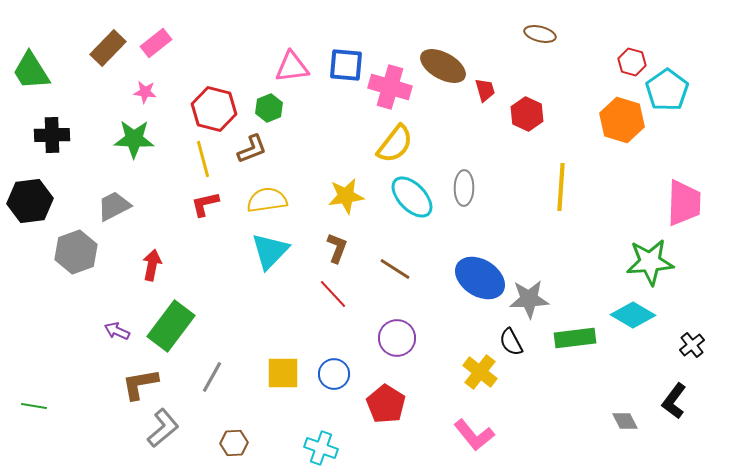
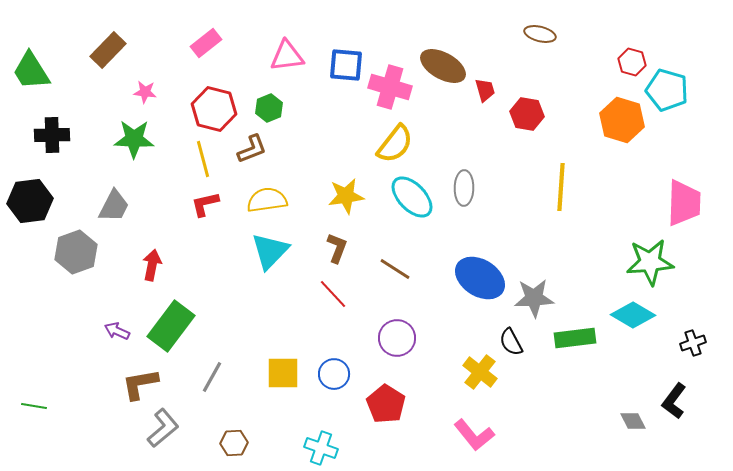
pink rectangle at (156, 43): moved 50 px right
brown rectangle at (108, 48): moved 2 px down
pink triangle at (292, 67): moved 5 px left, 11 px up
cyan pentagon at (667, 90): rotated 21 degrees counterclockwise
red hexagon at (527, 114): rotated 16 degrees counterclockwise
gray trapezoid at (114, 206): rotated 144 degrees clockwise
gray star at (529, 299): moved 5 px right, 1 px up
black cross at (692, 345): moved 1 px right, 2 px up; rotated 20 degrees clockwise
gray diamond at (625, 421): moved 8 px right
